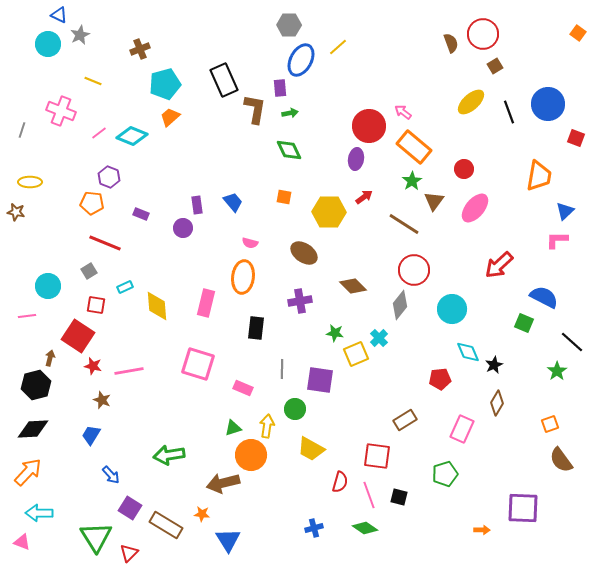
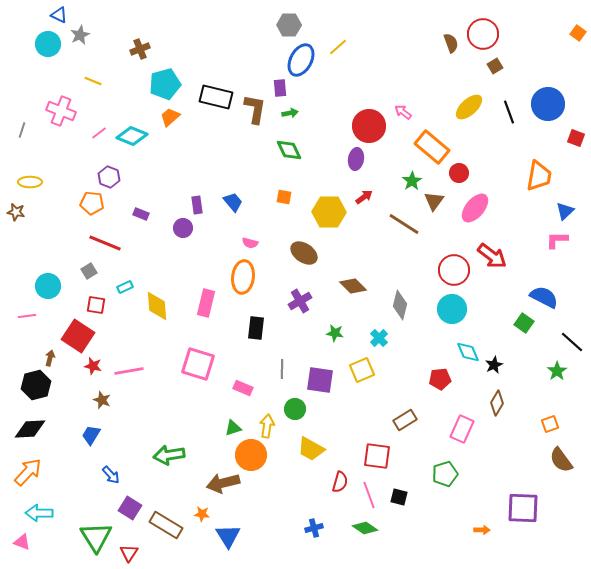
black rectangle at (224, 80): moved 8 px left, 17 px down; rotated 52 degrees counterclockwise
yellow ellipse at (471, 102): moved 2 px left, 5 px down
orange rectangle at (414, 147): moved 18 px right
red circle at (464, 169): moved 5 px left, 4 px down
red arrow at (499, 265): moved 7 px left, 9 px up; rotated 100 degrees counterclockwise
red circle at (414, 270): moved 40 px right
purple cross at (300, 301): rotated 20 degrees counterclockwise
gray diamond at (400, 305): rotated 24 degrees counterclockwise
green square at (524, 323): rotated 12 degrees clockwise
yellow square at (356, 354): moved 6 px right, 16 px down
black diamond at (33, 429): moved 3 px left
blue triangle at (228, 540): moved 4 px up
red triangle at (129, 553): rotated 12 degrees counterclockwise
